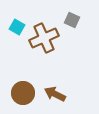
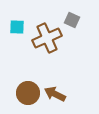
cyan square: rotated 28 degrees counterclockwise
brown cross: moved 3 px right
brown circle: moved 5 px right
